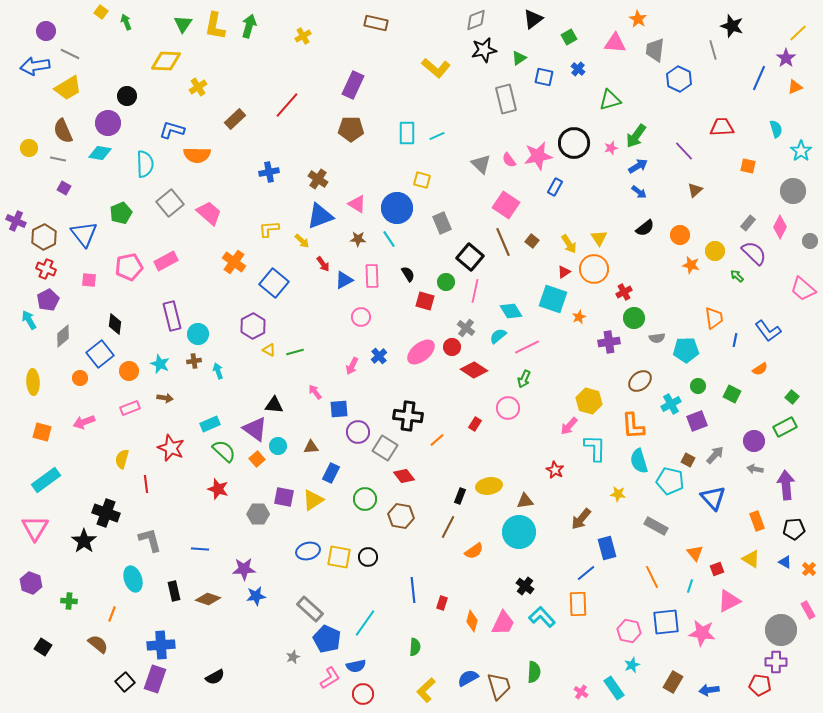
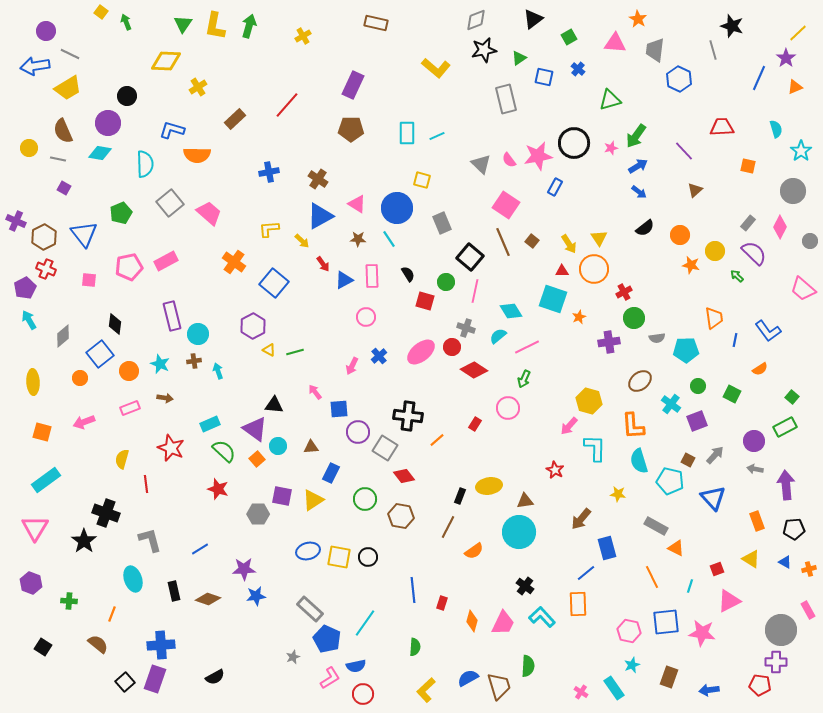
blue triangle at (320, 216): rotated 8 degrees counterclockwise
red triangle at (564, 272): moved 2 px left, 1 px up; rotated 32 degrees clockwise
purple pentagon at (48, 300): moved 23 px left, 12 px up
pink circle at (361, 317): moved 5 px right
gray cross at (466, 328): rotated 18 degrees counterclockwise
cyan cross at (671, 404): rotated 24 degrees counterclockwise
purple square at (284, 497): moved 2 px left, 1 px up
blue line at (200, 549): rotated 36 degrees counterclockwise
orange triangle at (695, 553): moved 19 px left, 5 px up; rotated 24 degrees counterclockwise
orange cross at (809, 569): rotated 32 degrees clockwise
green semicircle at (534, 672): moved 6 px left, 6 px up
brown rectangle at (673, 682): moved 4 px left, 5 px up; rotated 10 degrees counterclockwise
